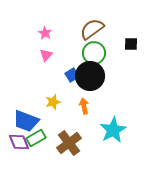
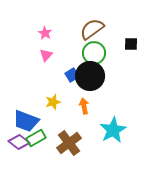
purple diamond: rotated 30 degrees counterclockwise
